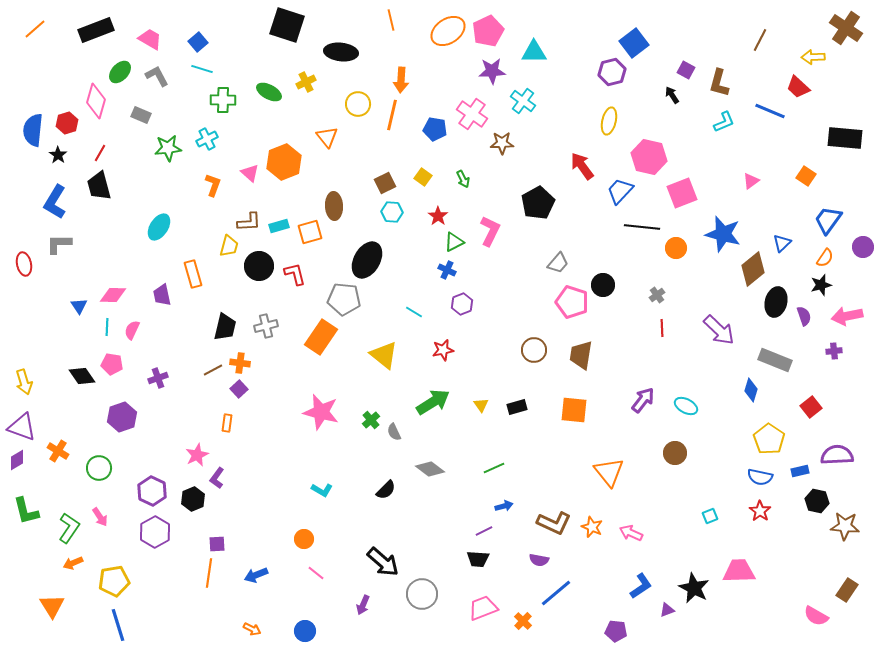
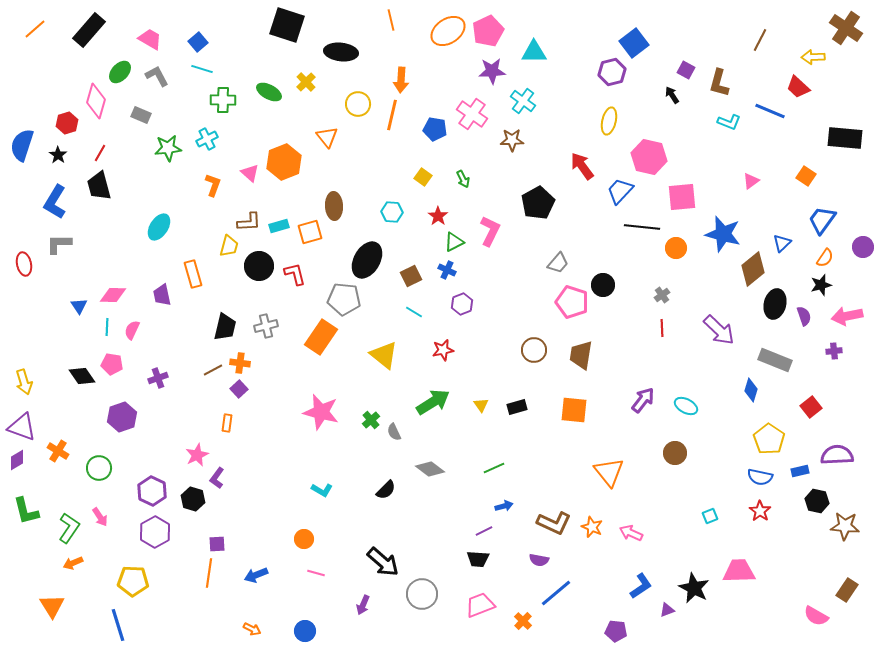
black rectangle at (96, 30): moved 7 px left; rotated 28 degrees counterclockwise
yellow cross at (306, 82): rotated 18 degrees counterclockwise
cyan L-shape at (724, 122): moved 5 px right; rotated 45 degrees clockwise
blue semicircle at (33, 130): moved 11 px left, 15 px down; rotated 12 degrees clockwise
brown star at (502, 143): moved 10 px right, 3 px up
brown square at (385, 183): moved 26 px right, 93 px down
pink square at (682, 193): moved 4 px down; rotated 16 degrees clockwise
blue trapezoid at (828, 220): moved 6 px left
gray cross at (657, 295): moved 5 px right
black ellipse at (776, 302): moved 1 px left, 2 px down
black hexagon at (193, 499): rotated 20 degrees counterclockwise
pink line at (316, 573): rotated 24 degrees counterclockwise
yellow pentagon at (114, 581): moved 19 px right; rotated 12 degrees clockwise
pink trapezoid at (483, 608): moved 3 px left, 3 px up
